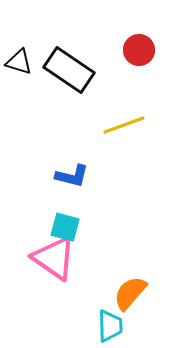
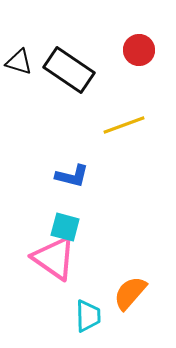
cyan trapezoid: moved 22 px left, 10 px up
